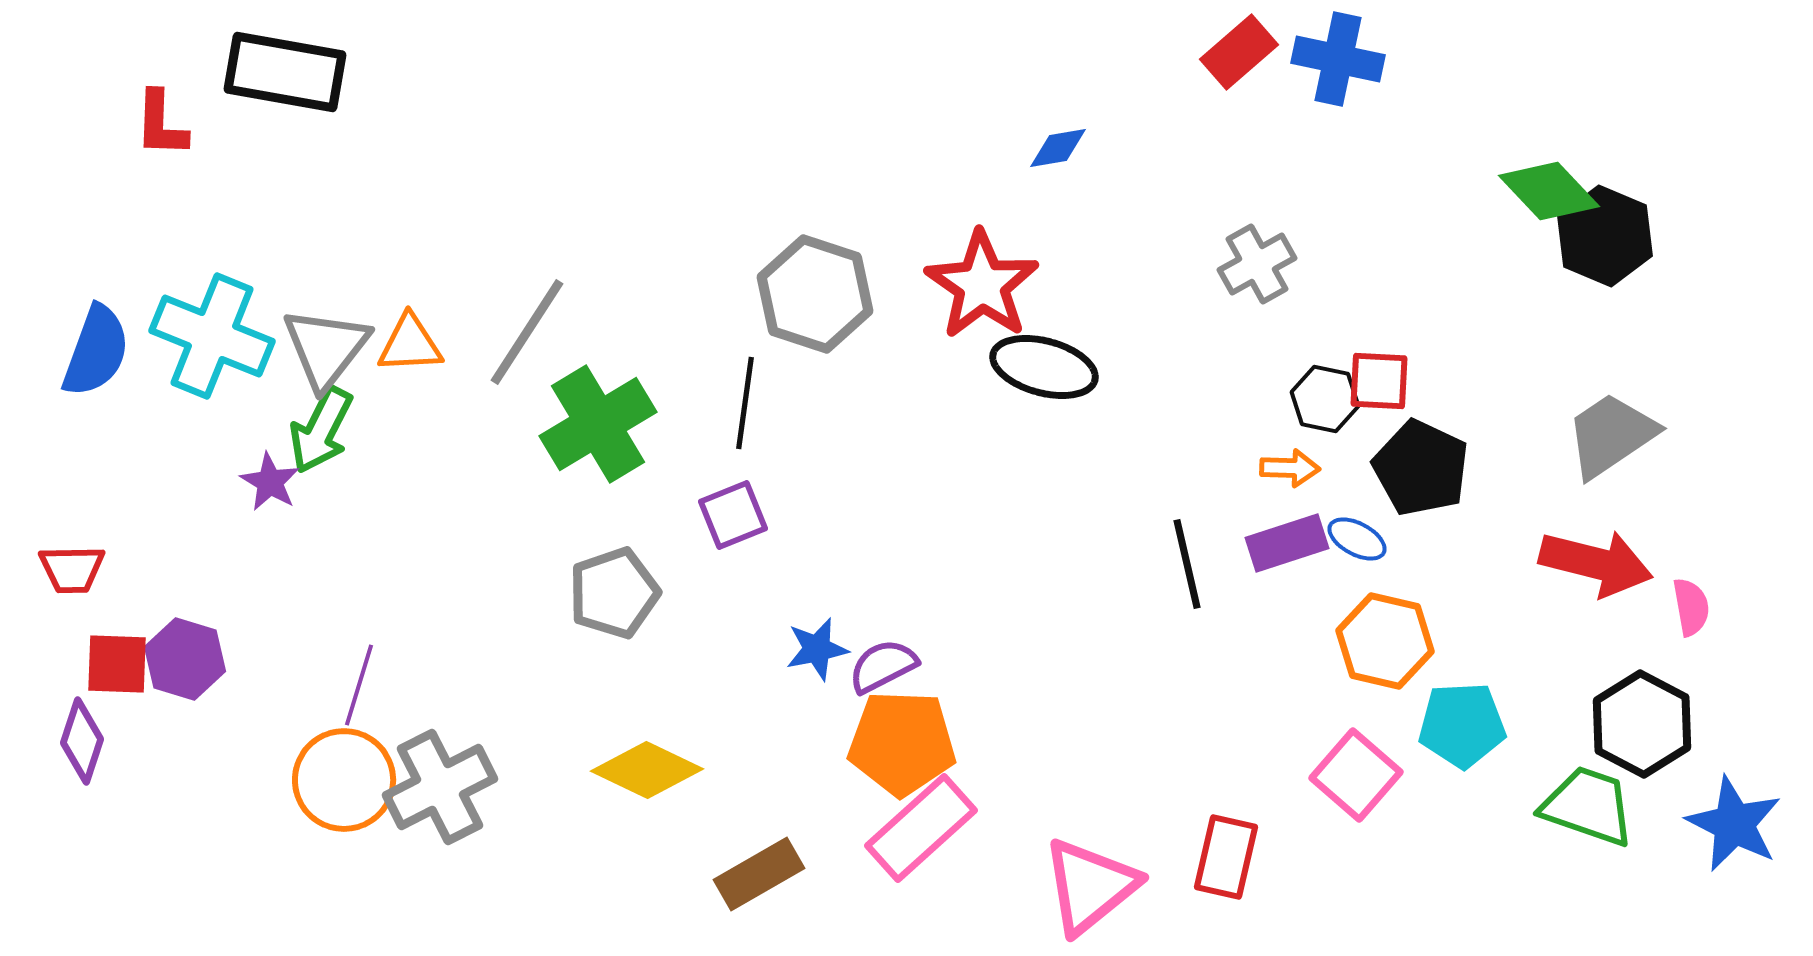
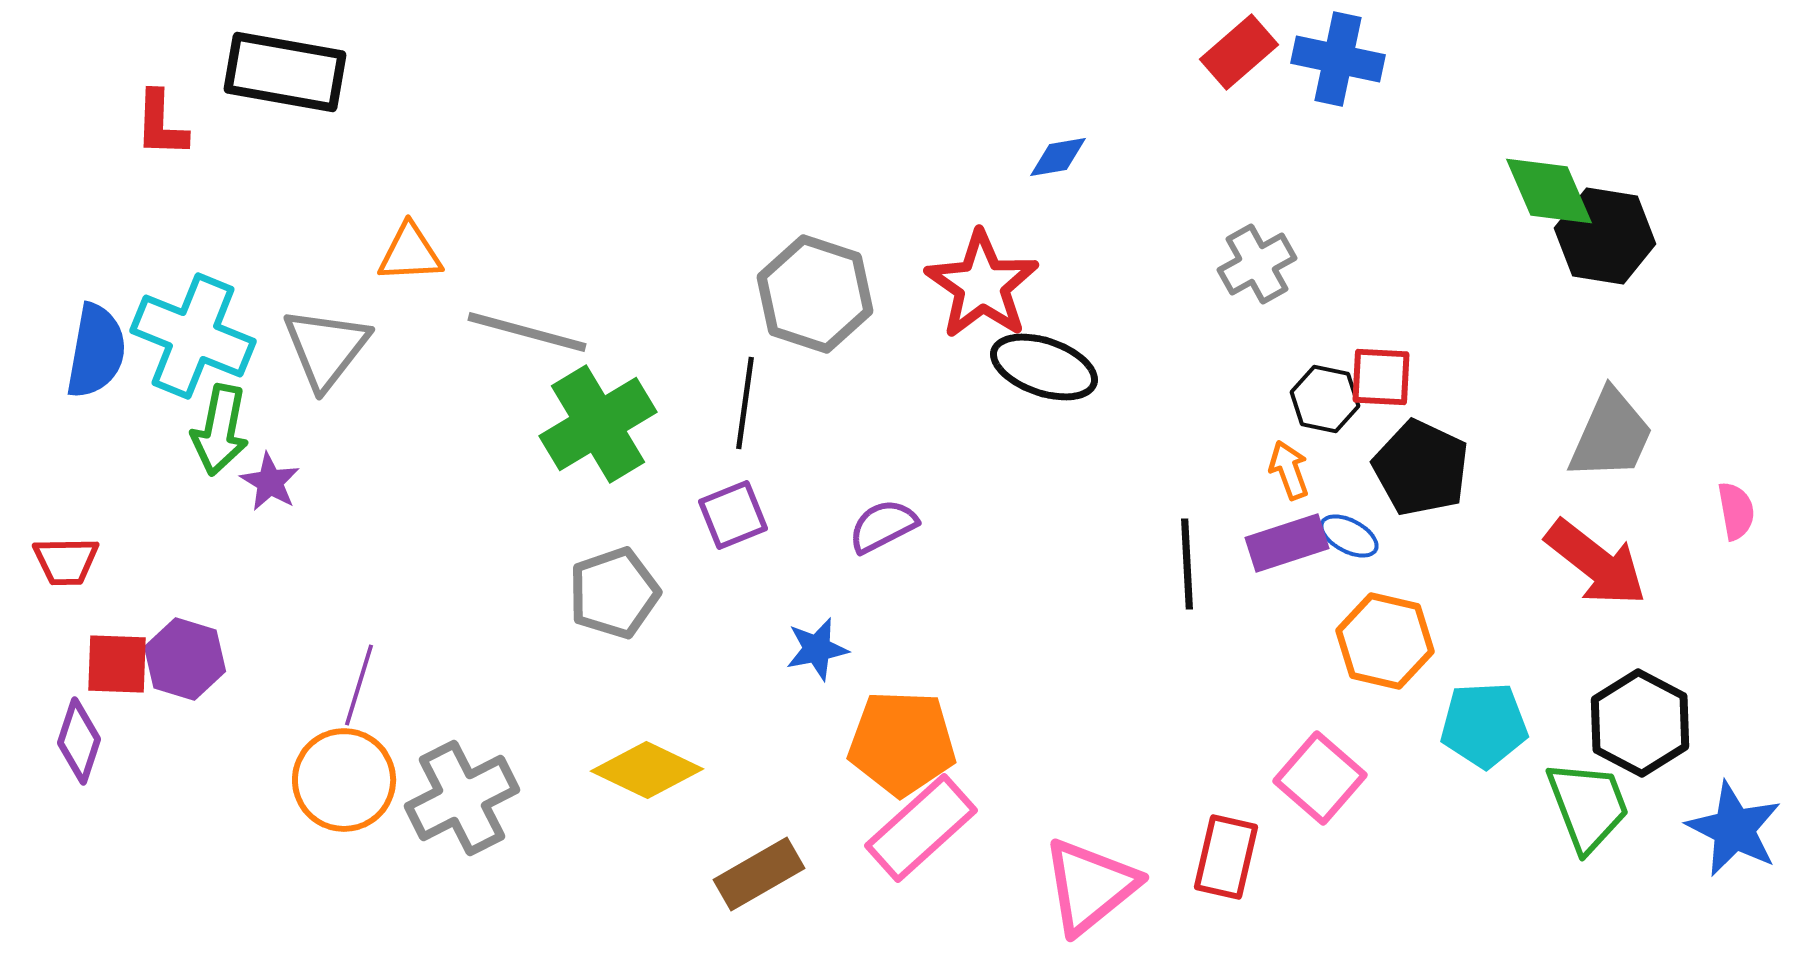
blue diamond at (1058, 148): moved 9 px down
green diamond at (1549, 191): rotated 20 degrees clockwise
black hexagon at (1605, 236): rotated 14 degrees counterclockwise
gray line at (527, 332): rotated 72 degrees clockwise
cyan cross at (212, 336): moved 19 px left
orange triangle at (410, 344): moved 91 px up
blue semicircle at (96, 351): rotated 10 degrees counterclockwise
black ellipse at (1044, 367): rotated 4 degrees clockwise
red square at (1379, 381): moved 2 px right, 4 px up
green arrow at (321, 430): moved 101 px left; rotated 16 degrees counterclockwise
gray trapezoid at (1611, 435): rotated 148 degrees clockwise
orange arrow at (1290, 468): moved 1 px left, 2 px down; rotated 112 degrees counterclockwise
blue ellipse at (1357, 539): moved 8 px left, 3 px up
red arrow at (1596, 563): rotated 24 degrees clockwise
black line at (1187, 564): rotated 10 degrees clockwise
red trapezoid at (72, 569): moved 6 px left, 8 px up
pink semicircle at (1691, 607): moved 45 px right, 96 px up
purple semicircle at (883, 666): moved 140 px up
black hexagon at (1642, 724): moved 2 px left, 1 px up
cyan pentagon at (1462, 725): moved 22 px right
purple diamond at (82, 741): moved 3 px left
pink square at (1356, 775): moved 36 px left, 3 px down
gray cross at (440, 787): moved 22 px right, 11 px down
green trapezoid at (1588, 806): rotated 50 degrees clockwise
blue star at (1734, 824): moved 5 px down
